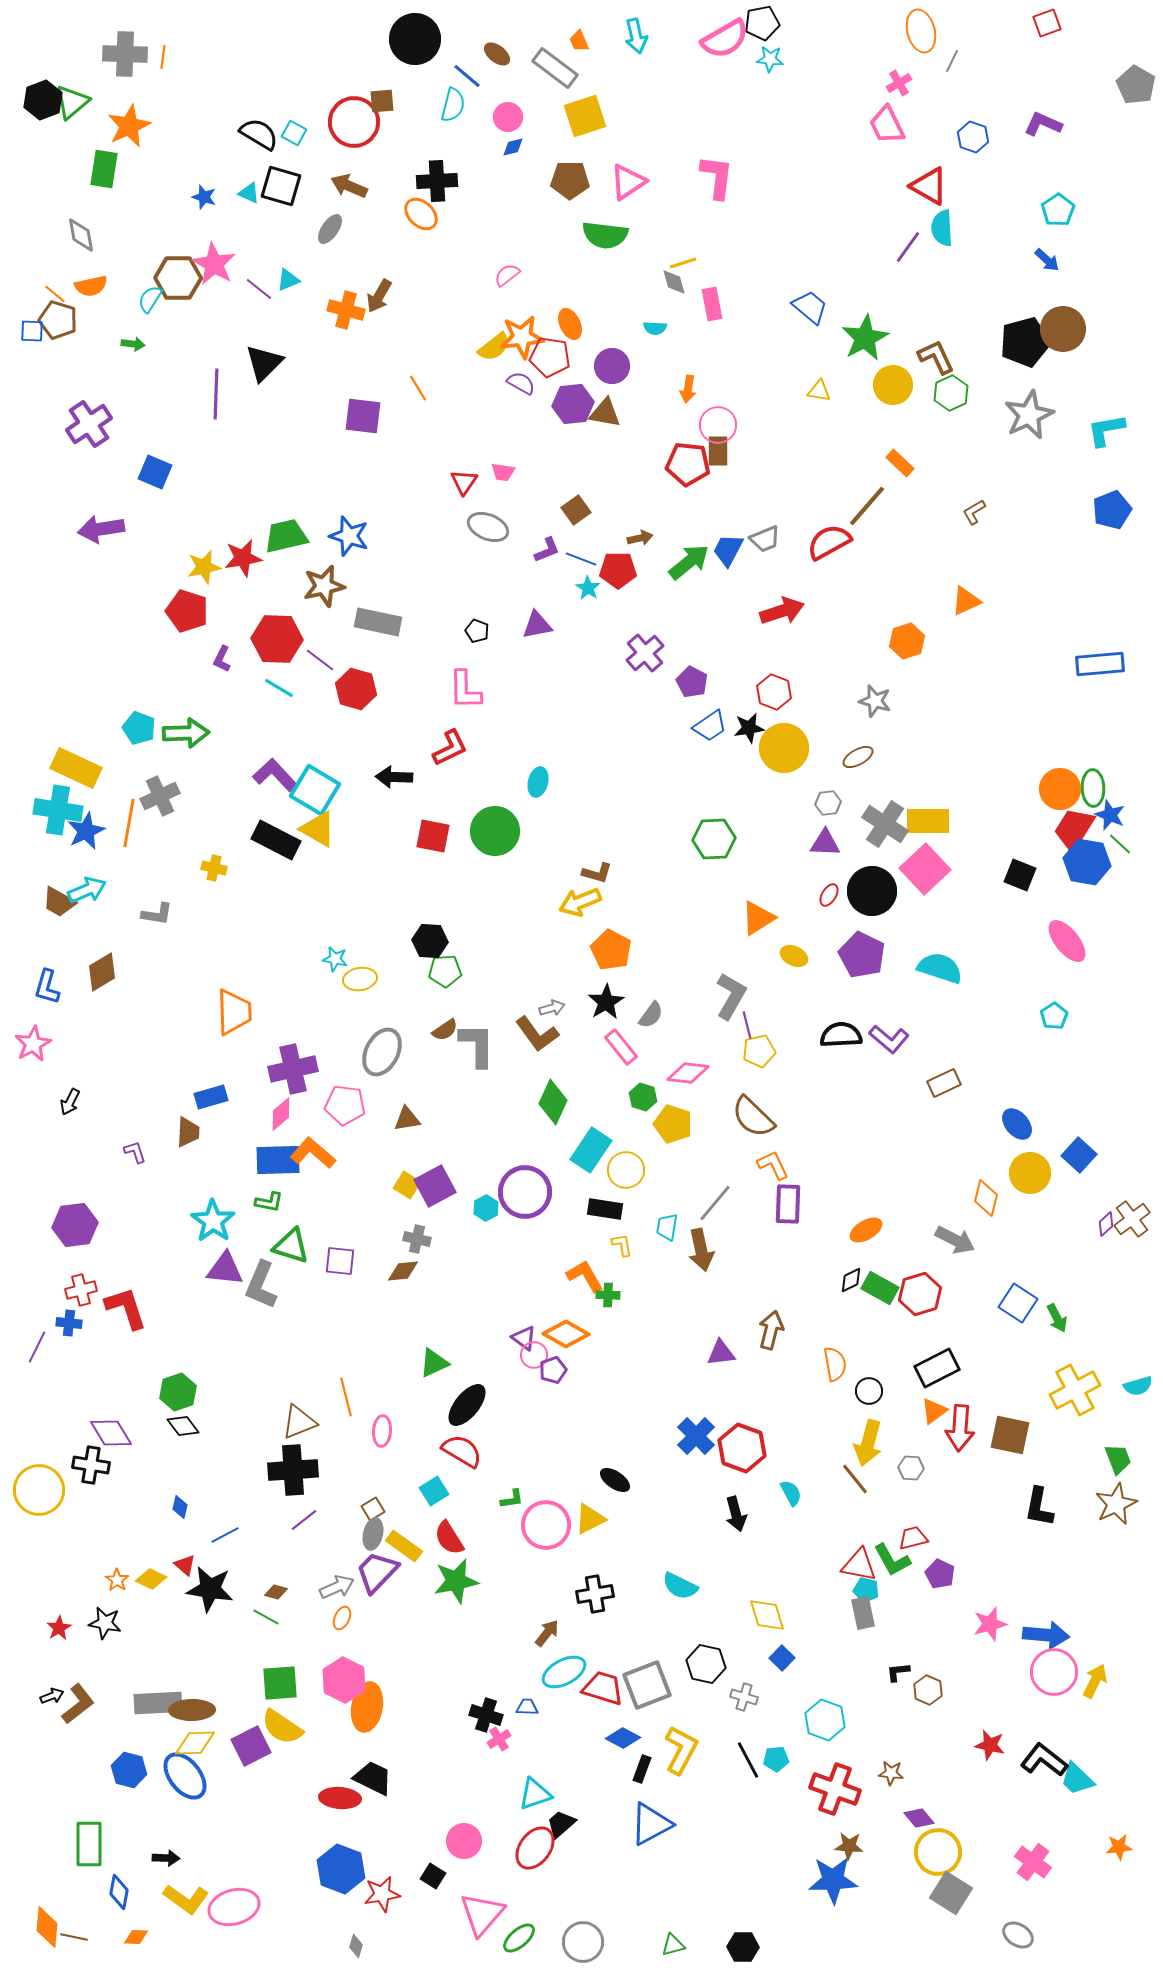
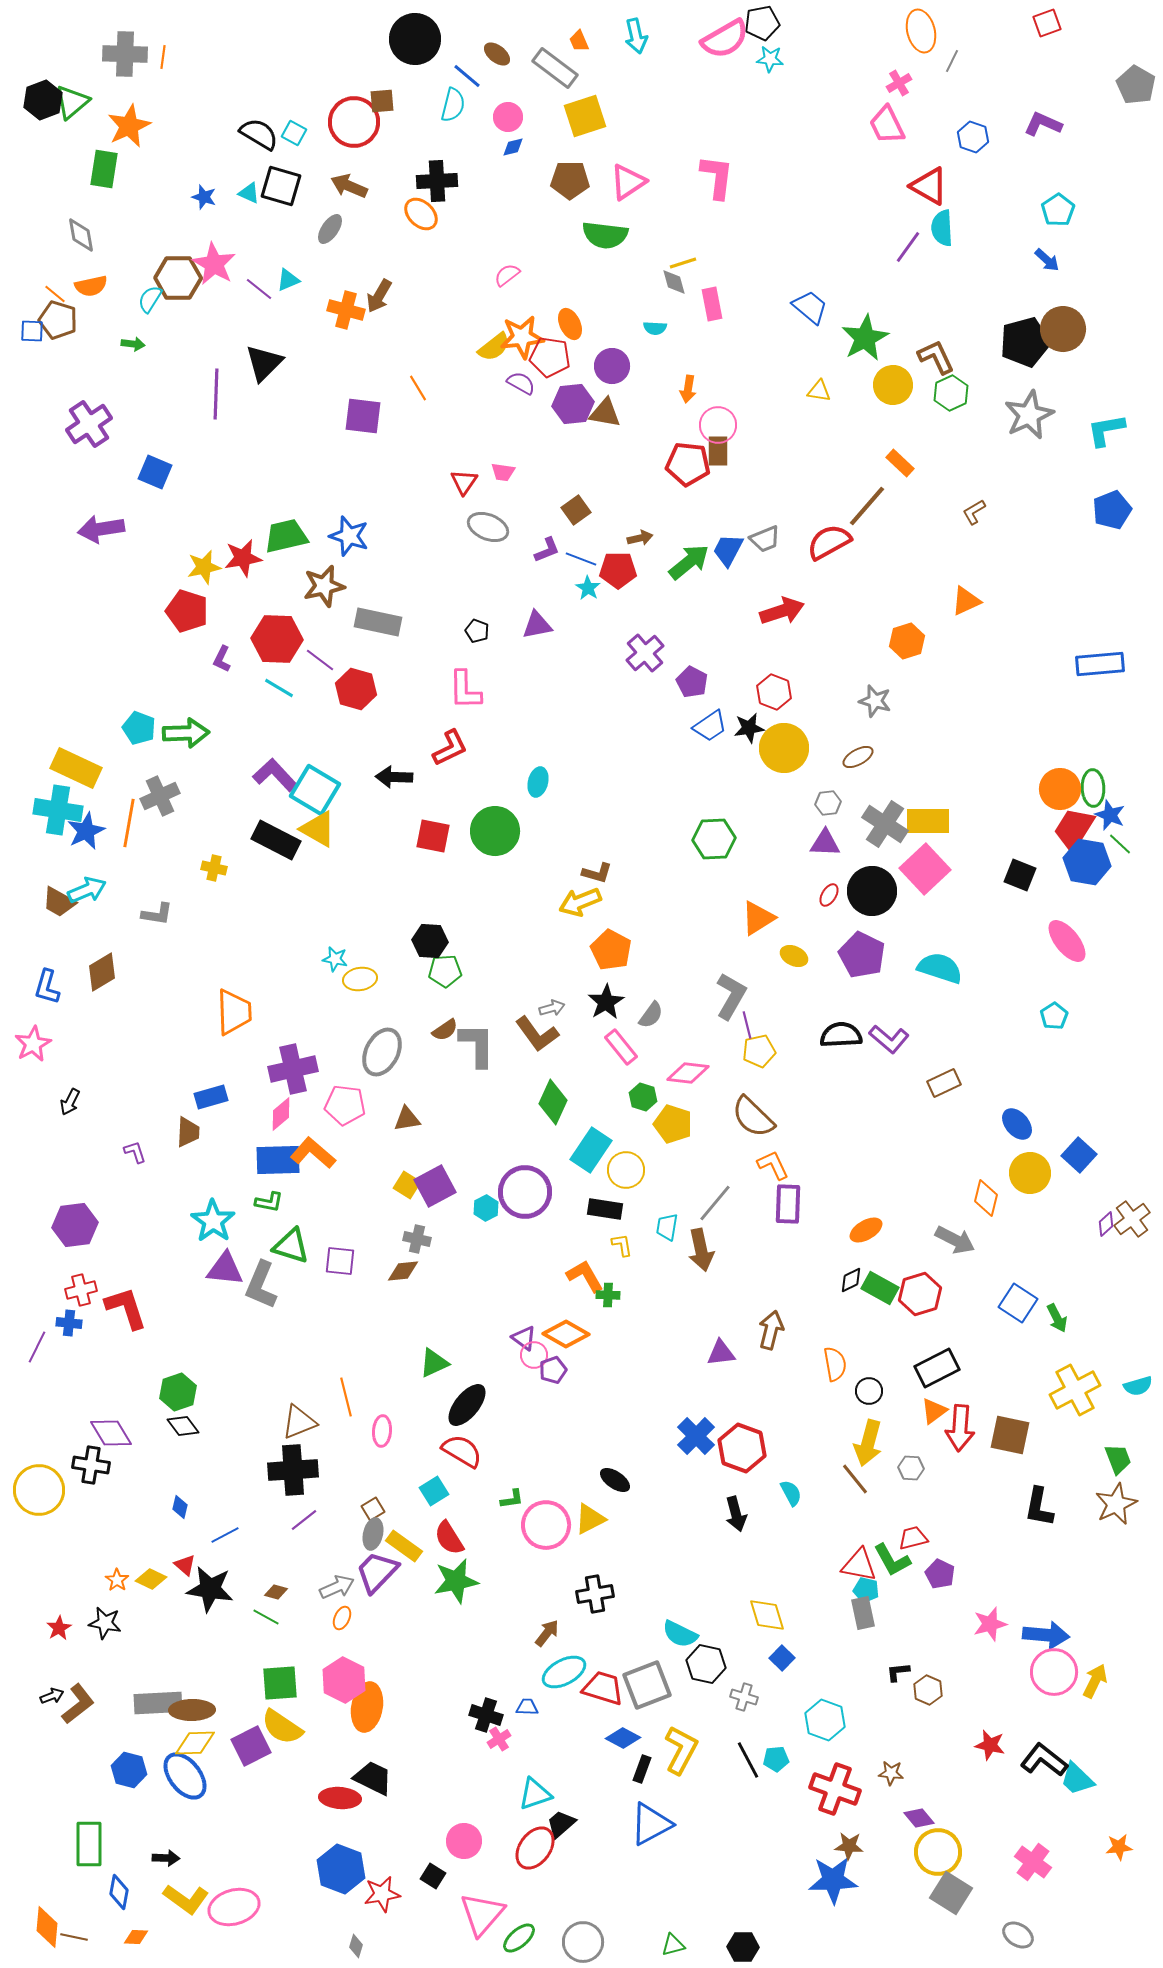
cyan semicircle at (680, 1586): moved 48 px down
